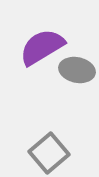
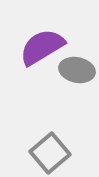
gray square: moved 1 px right
